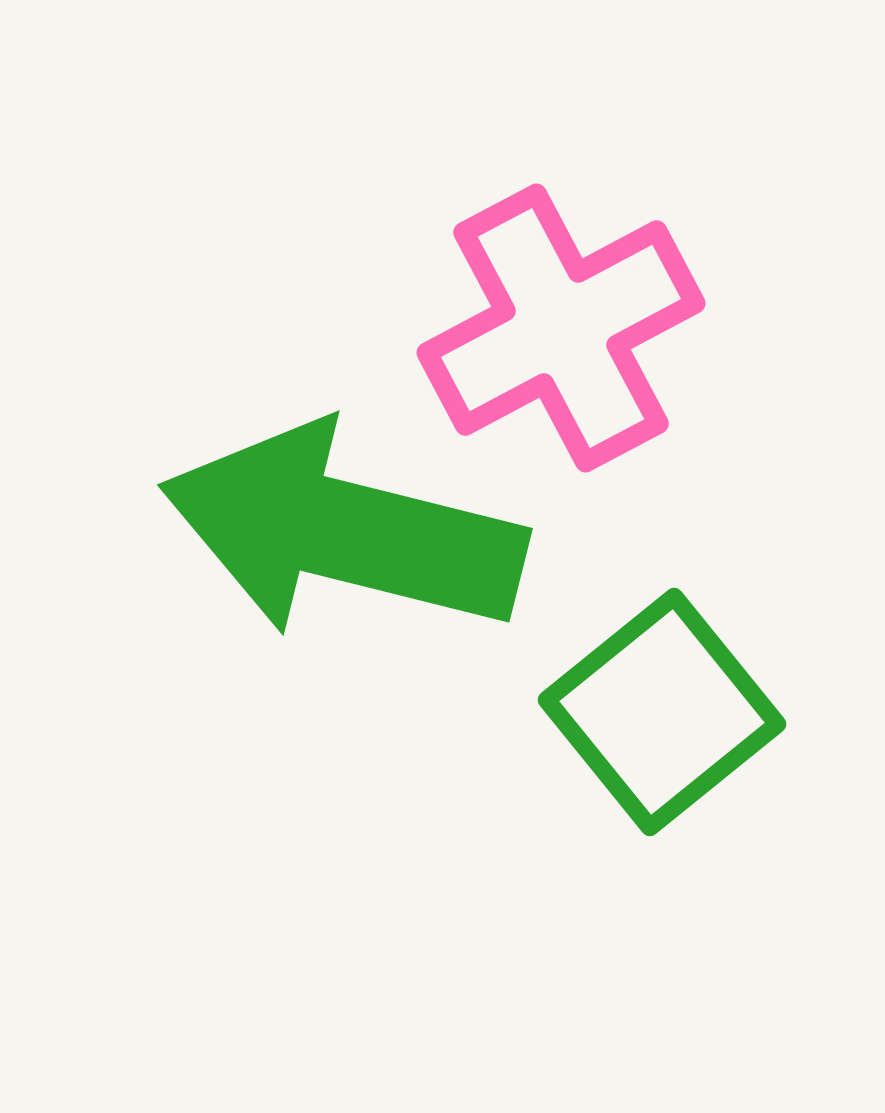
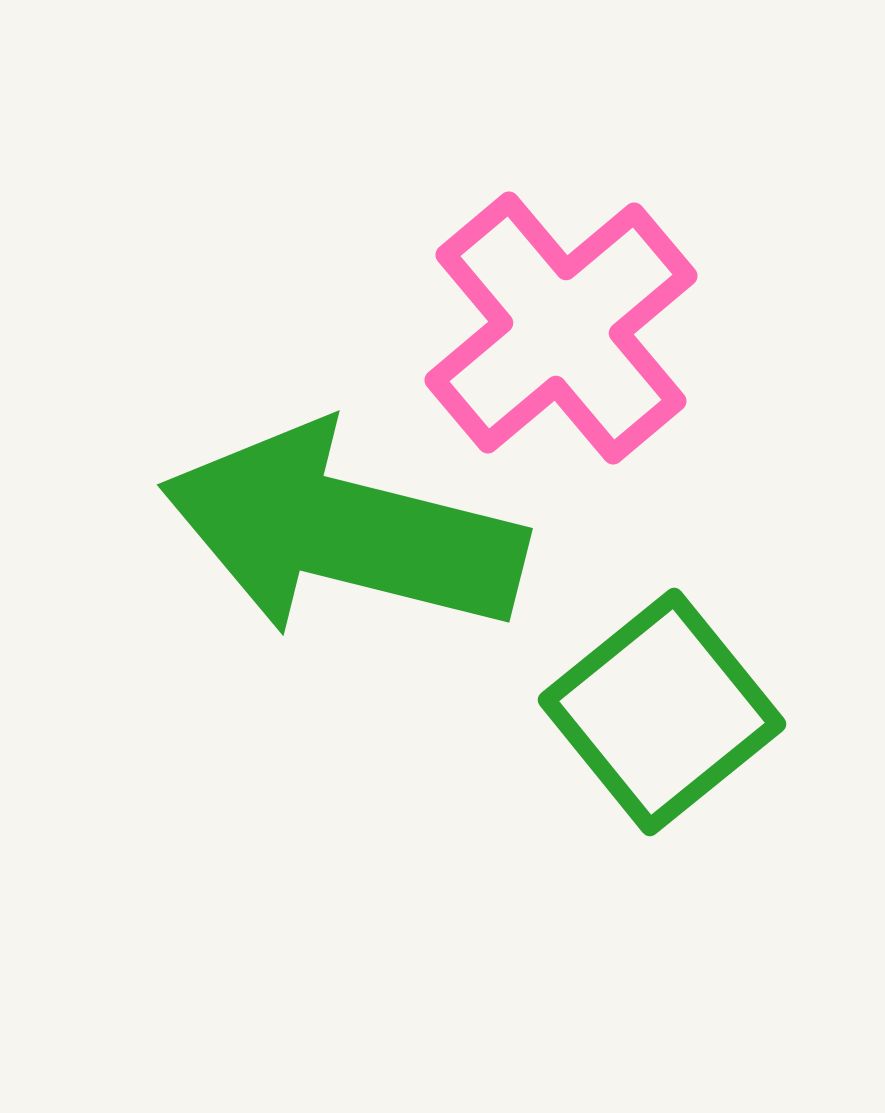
pink cross: rotated 12 degrees counterclockwise
